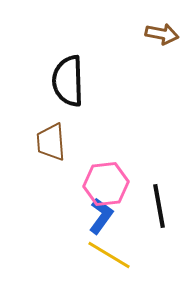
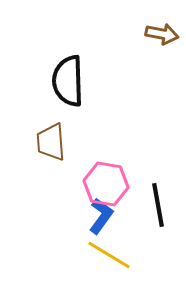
pink hexagon: rotated 15 degrees clockwise
black line: moved 1 px left, 1 px up
